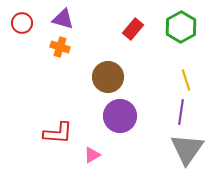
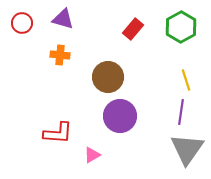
orange cross: moved 8 px down; rotated 12 degrees counterclockwise
